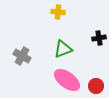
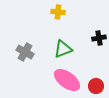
gray cross: moved 3 px right, 4 px up
